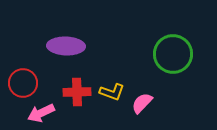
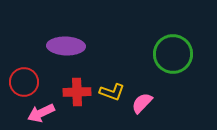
red circle: moved 1 px right, 1 px up
